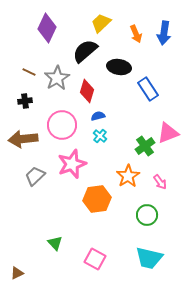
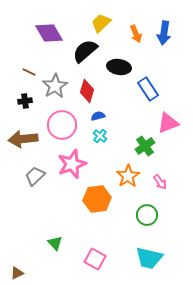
purple diamond: moved 2 px right, 5 px down; rotated 56 degrees counterclockwise
gray star: moved 2 px left, 8 px down
pink triangle: moved 10 px up
